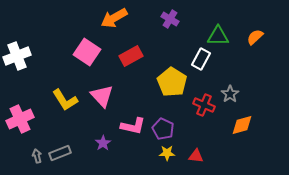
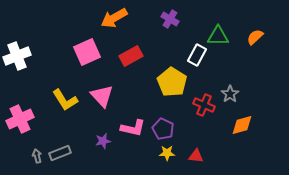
pink square: rotated 32 degrees clockwise
white rectangle: moved 4 px left, 4 px up
pink L-shape: moved 2 px down
purple star: moved 2 px up; rotated 21 degrees clockwise
